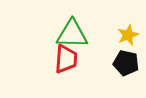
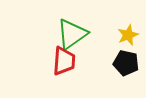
green triangle: rotated 36 degrees counterclockwise
red trapezoid: moved 2 px left, 2 px down
